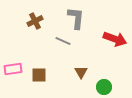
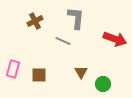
pink rectangle: rotated 66 degrees counterclockwise
green circle: moved 1 px left, 3 px up
